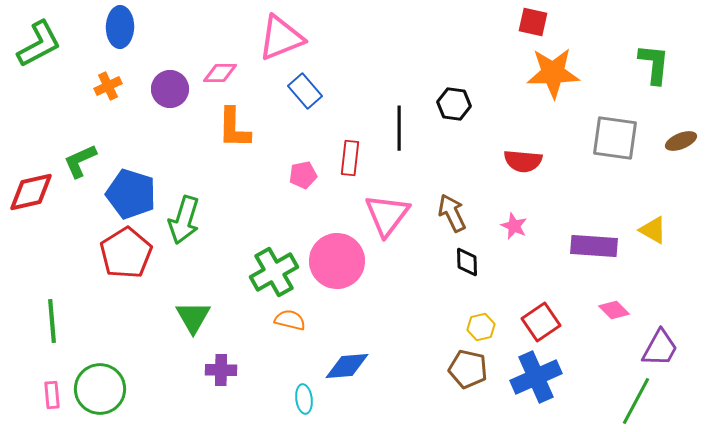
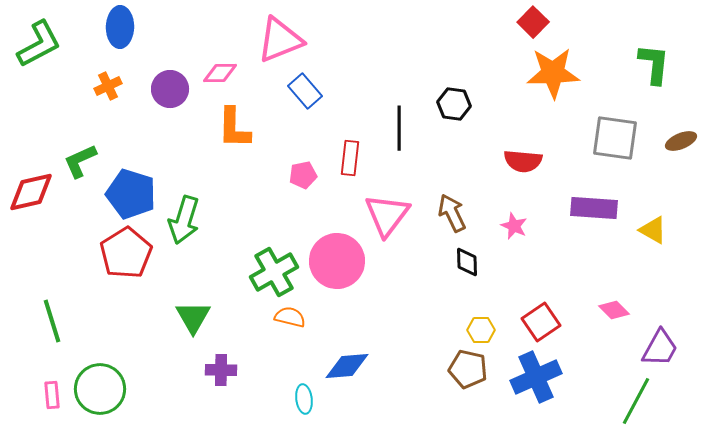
red square at (533, 22): rotated 32 degrees clockwise
pink triangle at (281, 38): moved 1 px left, 2 px down
purple rectangle at (594, 246): moved 38 px up
orange semicircle at (290, 320): moved 3 px up
green line at (52, 321): rotated 12 degrees counterclockwise
yellow hexagon at (481, 327): moved 3 px down; rotated 12 degrees clockwise
